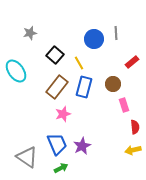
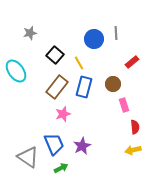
blue trapezoid: moved 3 px left
gray triangle: moved 1 px right
